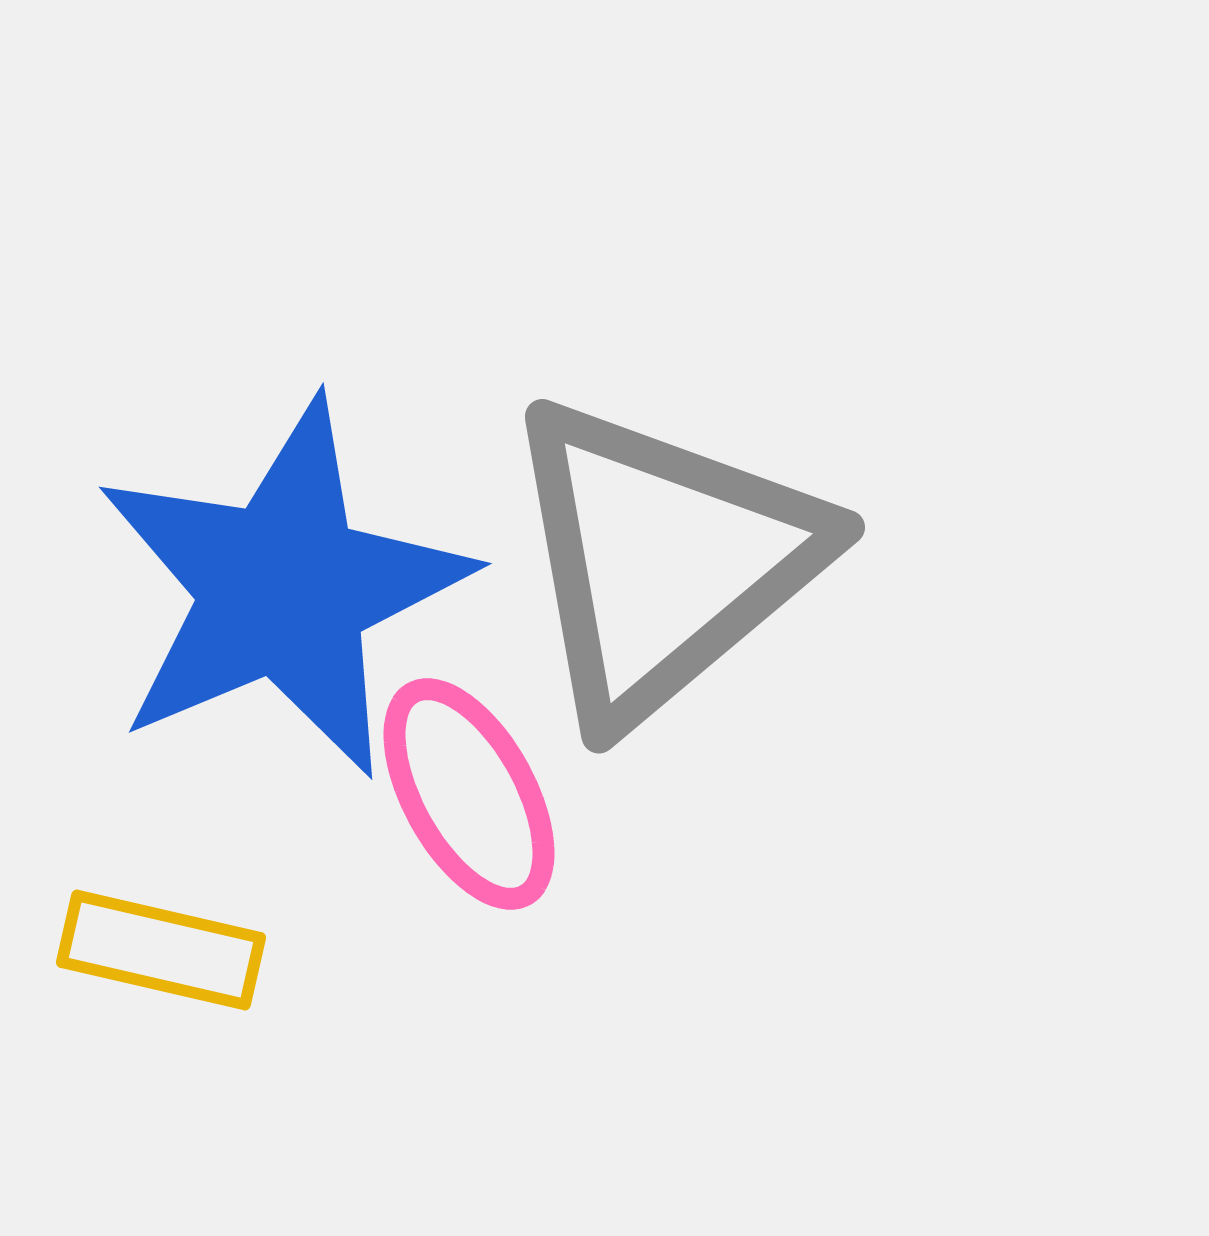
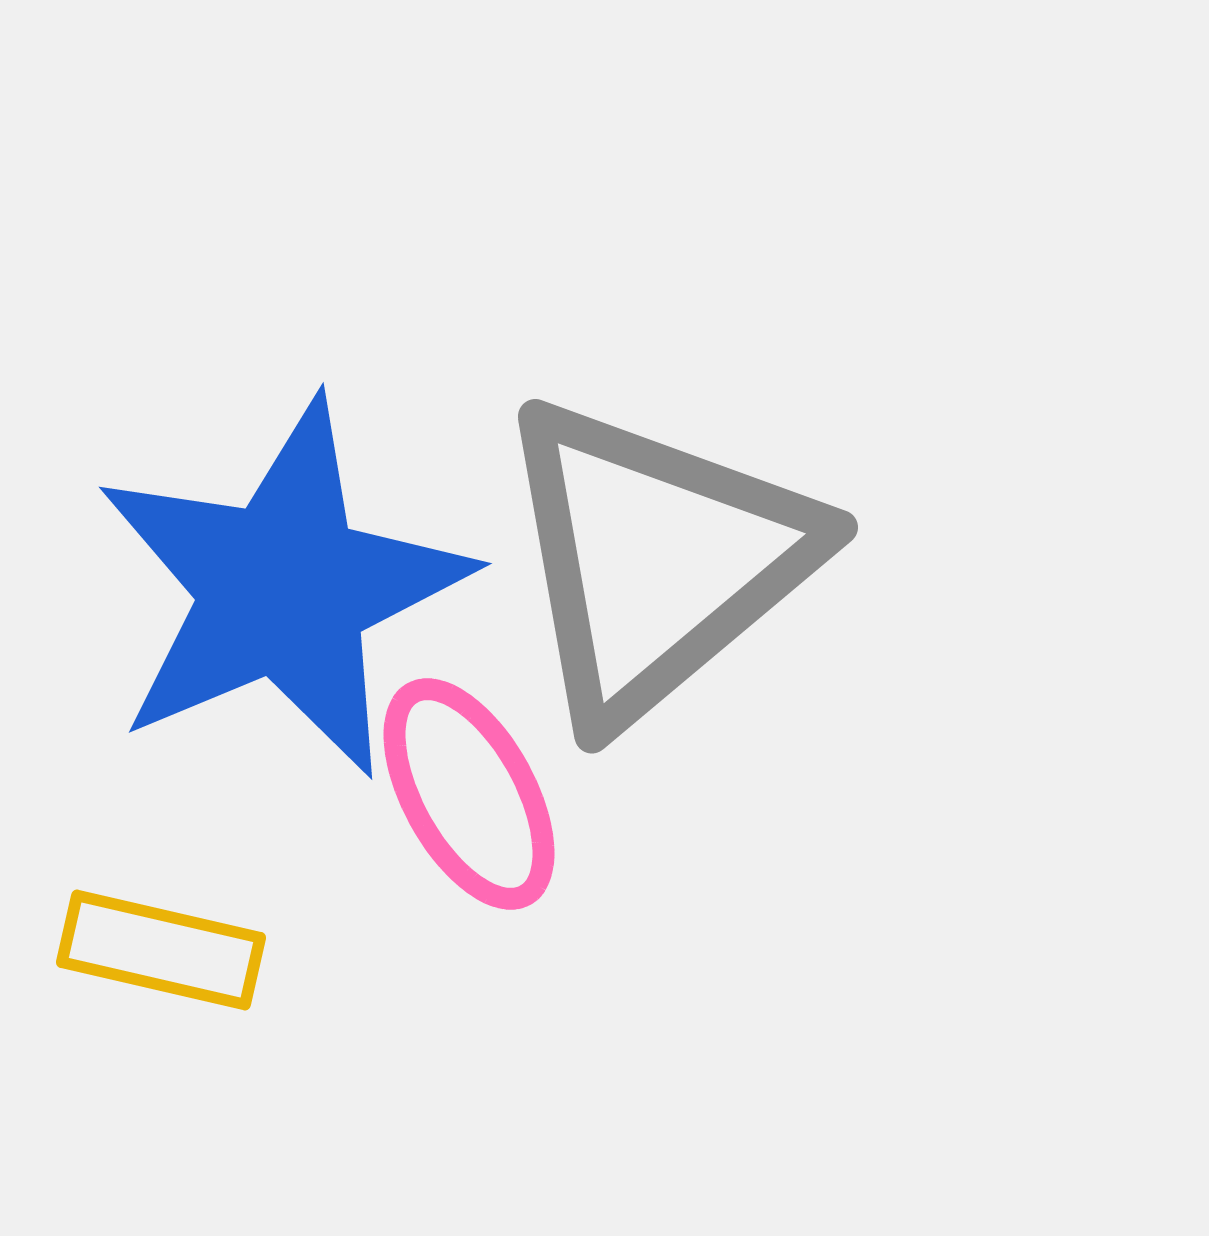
gray triangle: moved 7 px left
